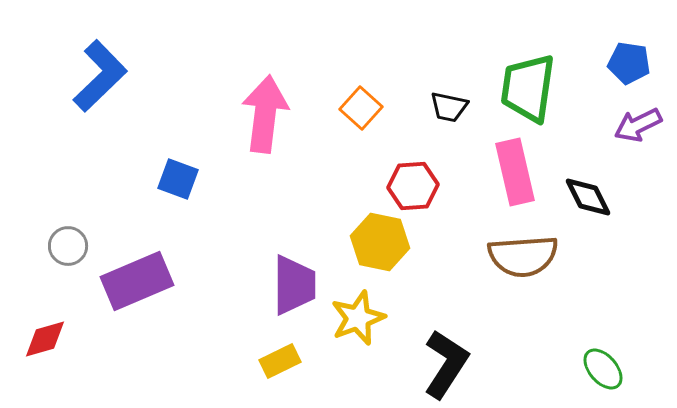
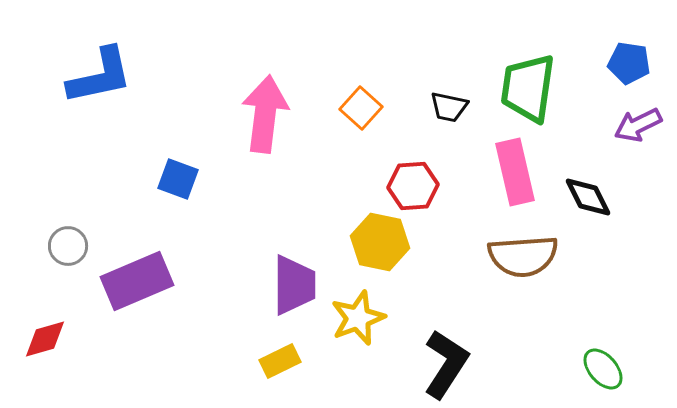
blue L-shape: rotated 32 degrees clockwise
